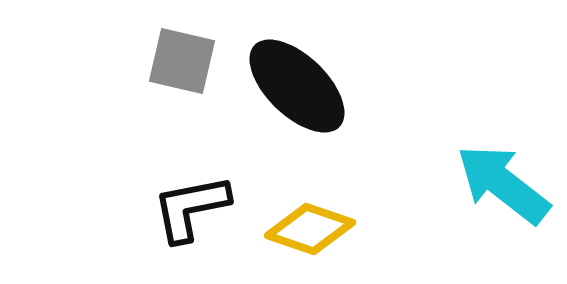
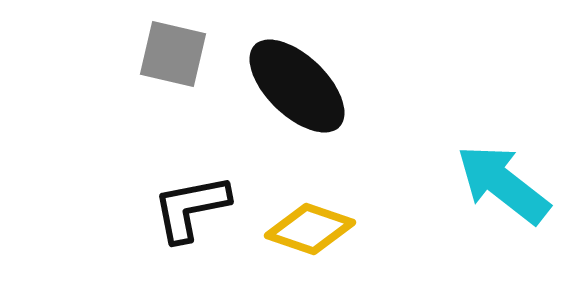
gray square: moved 9 px left, 7 px up
